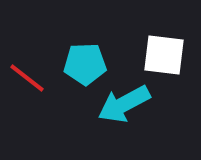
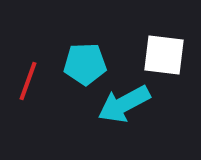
red line: moved 1 px right, 3 px down; rotated 72 degrees clockwise
